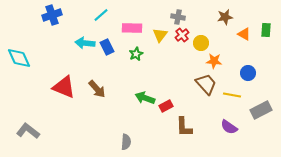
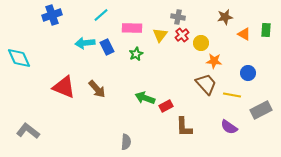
cyan arrow: rotated 12 degrees counterclockwise
